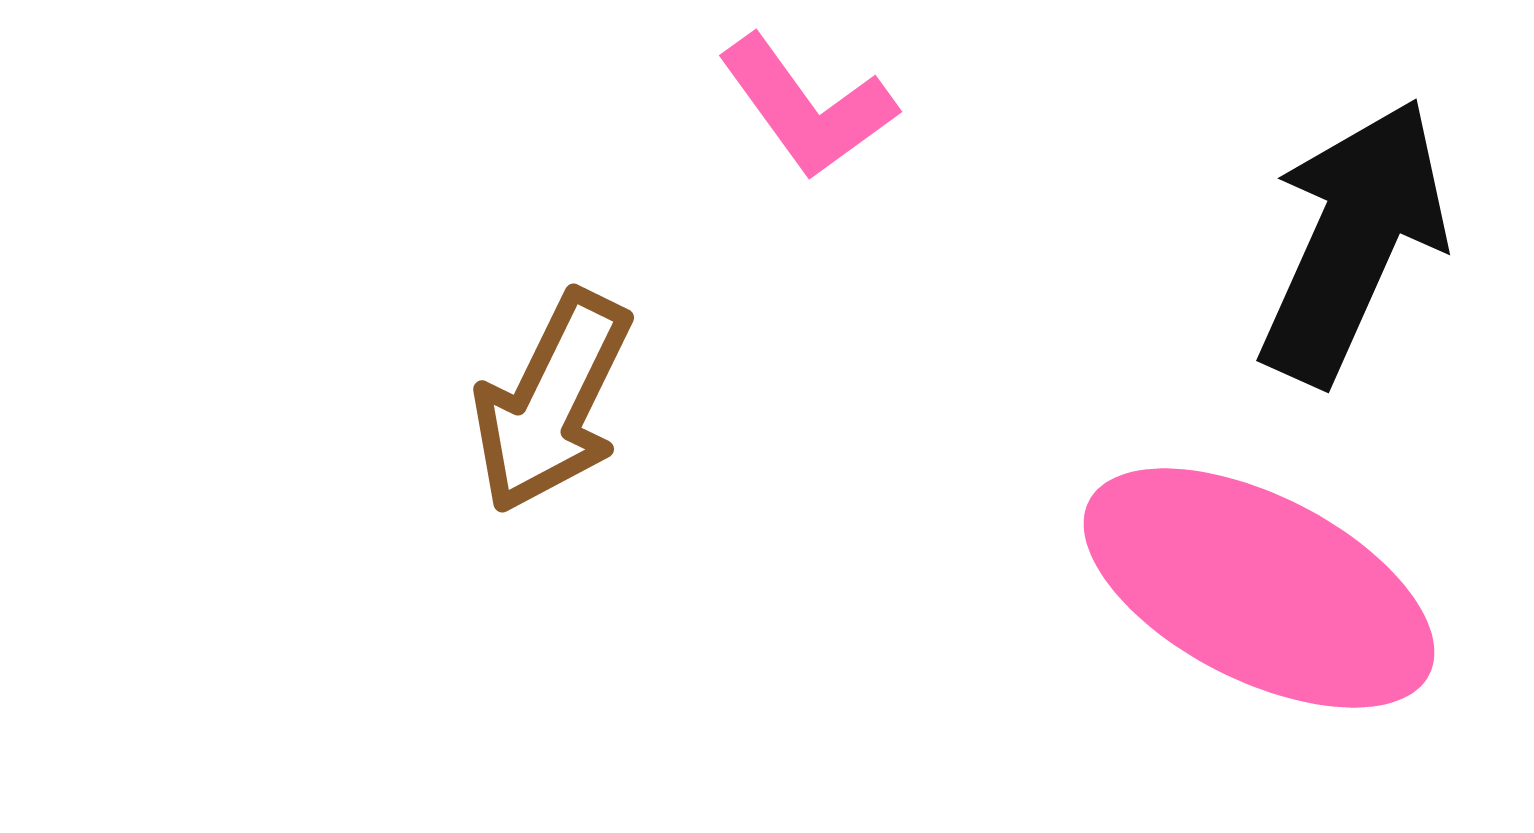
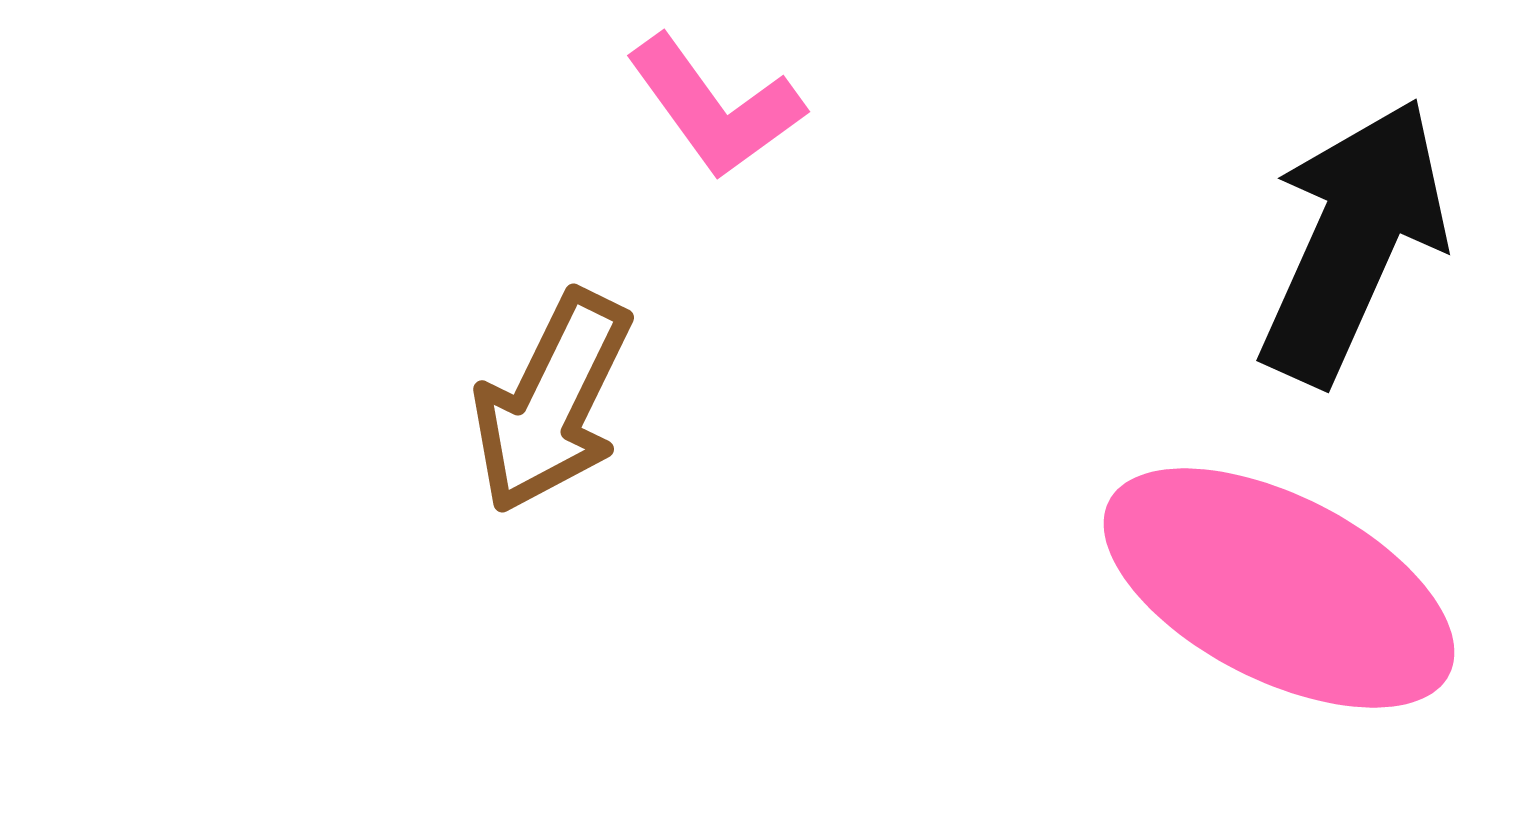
pink L-shape: moved 92 px left
pink ellipse: moved 20 px right
